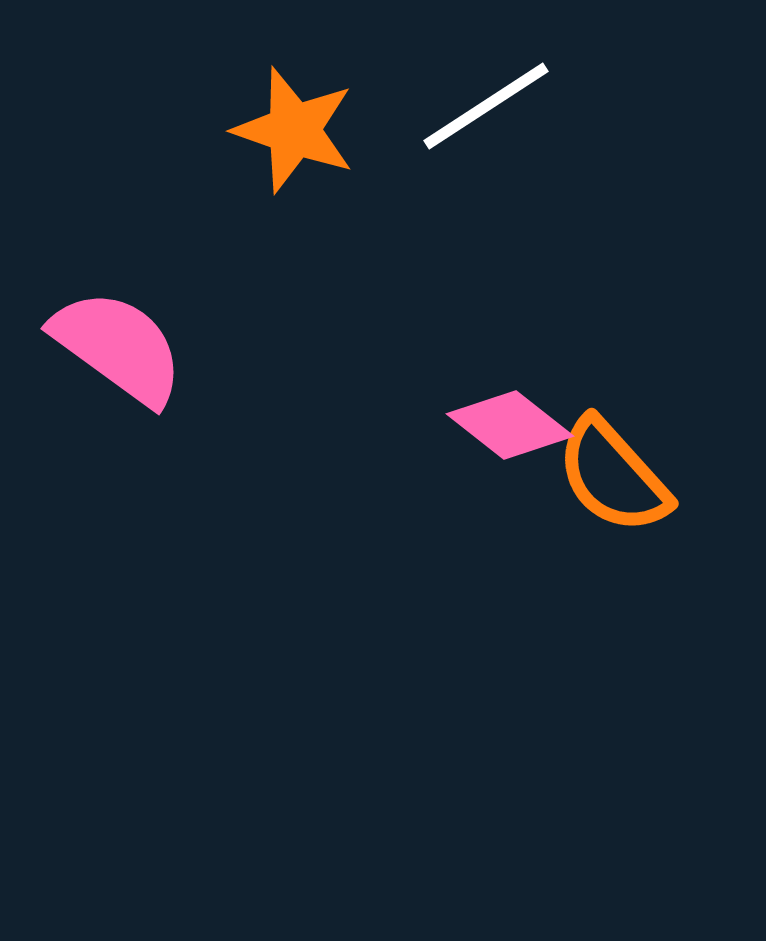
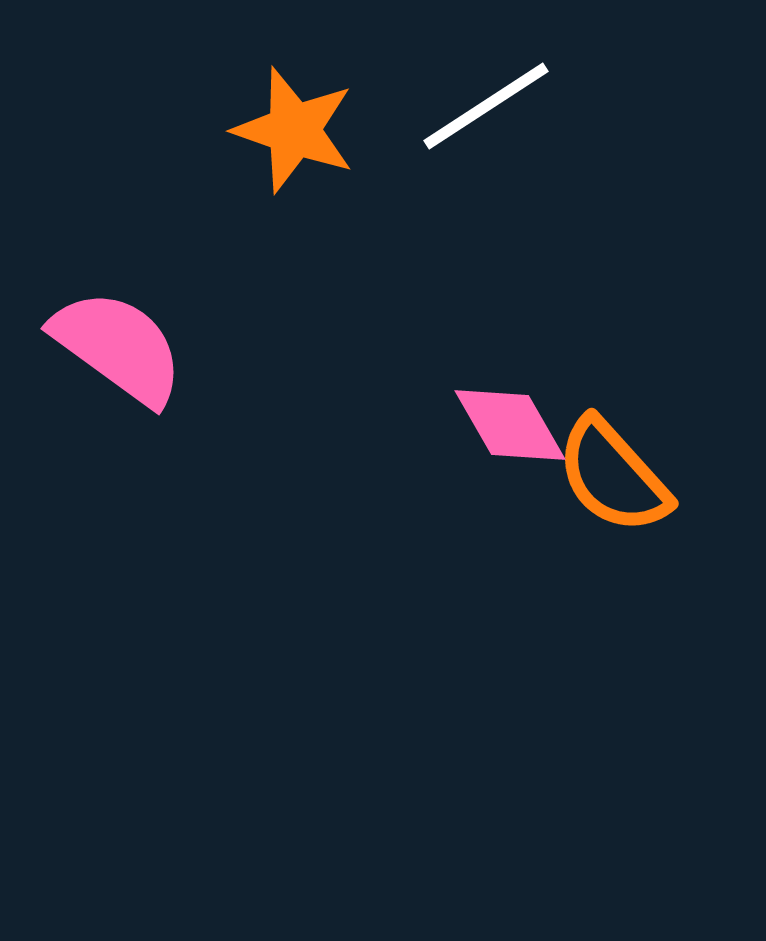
pink diamond: rotated 22 degrees clockwise
